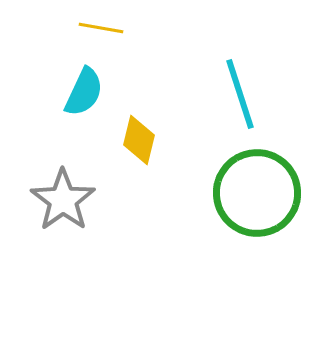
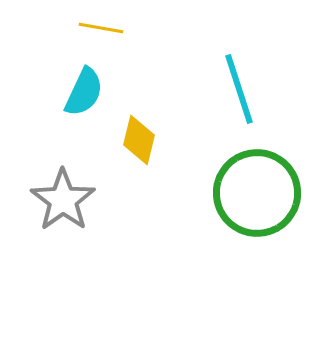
cyan line: moved 1 px left, 5 px up
